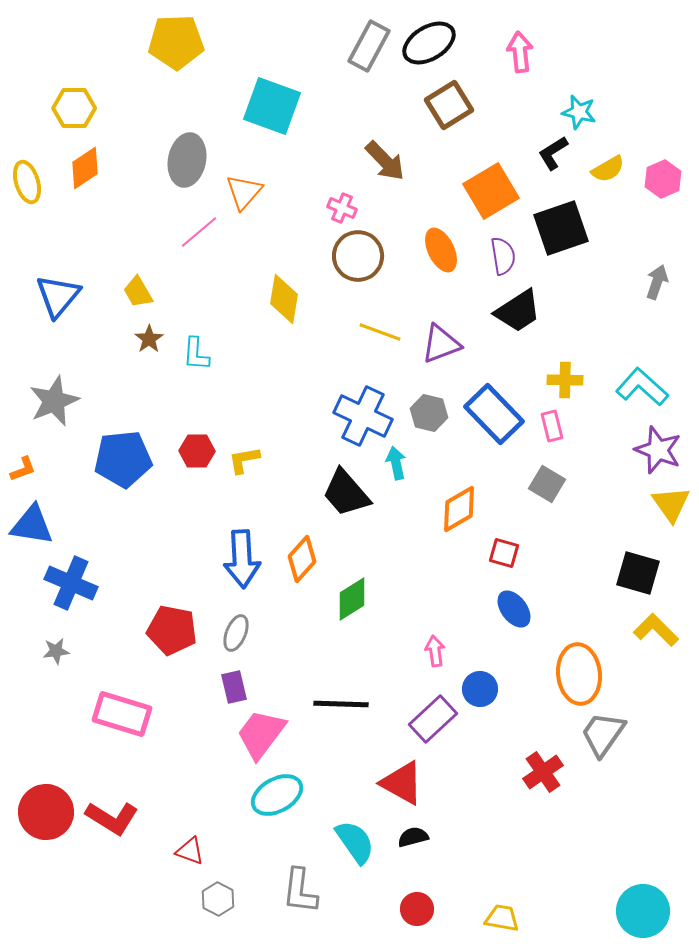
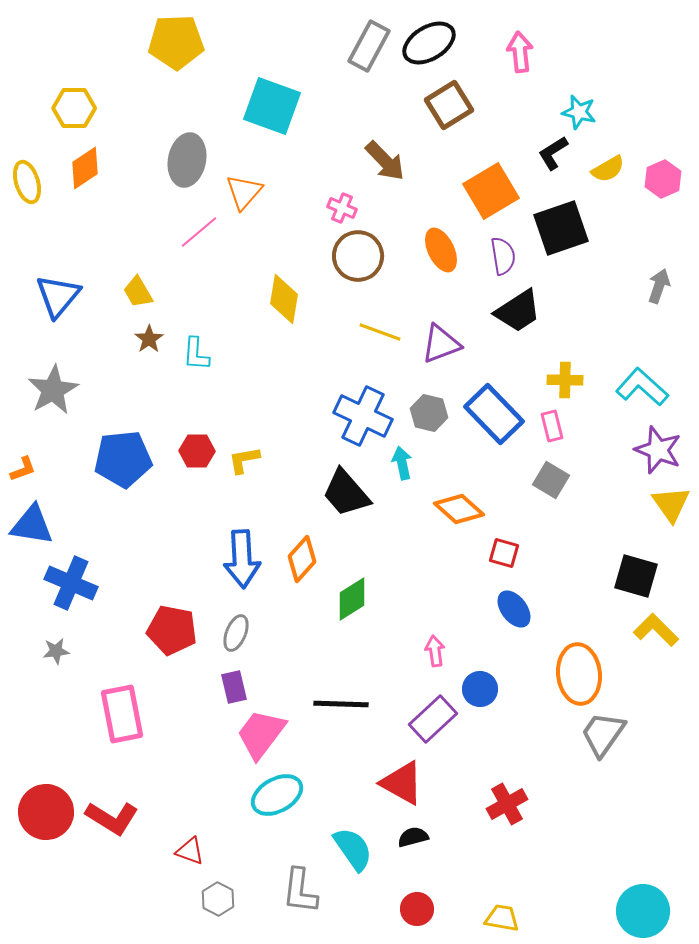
gray arrow at (657, 282): moved 2 px right, 4 px down
gray star at (54, 401): moved 1 px left, 11 px up; rotated 6 degrees counterclockwise
cyan arrow at (396, 463): moved 6 px right
gray square at (547, 484): moved 4 px right, 4 px up
orange diamond at (459, 509): rotated 72 degrees clockwise
black square at (638, 573): moved 2 px left, 3 px down
pink rectangle at (122, 714): rotated 62 degrees clockwise
red cross at (543, 772): moved 36 px left, 32 px down; rotated 6 degrees clockwise
cyan semicircle at (355, 842): moved 2 px left, 7 px down
